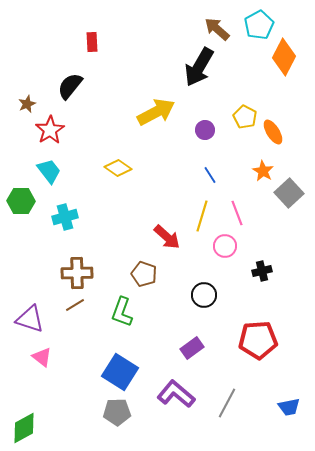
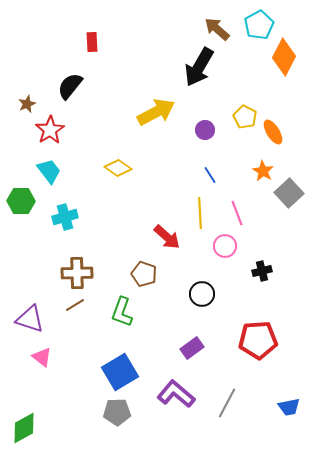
yellow line: moved 2 px left, 3 px up; rotated 20 degrees counterclockwise
black circle: moved 2 px left, 1 px up
blue square: rotated 27 degrees clockwise
